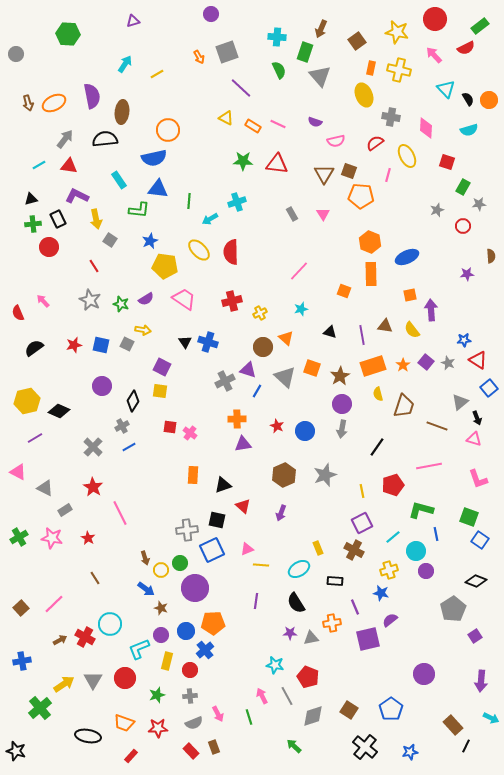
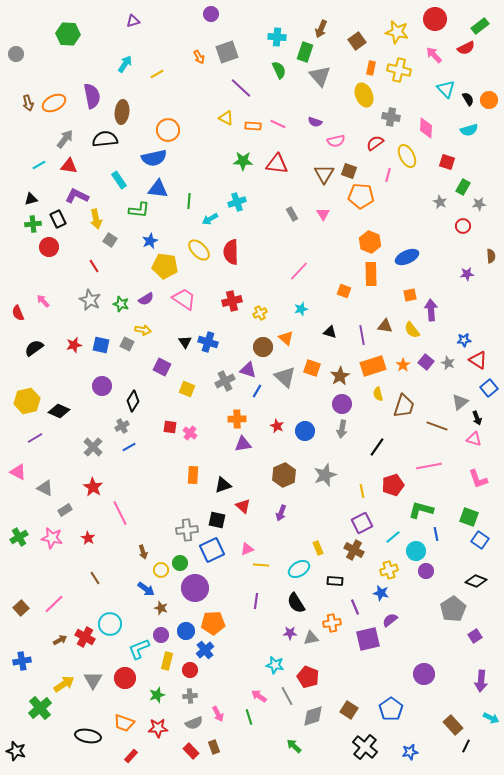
orange rectangle at (253, 126): rotated 28 degrees counterclockwise
gray star at (437, 210): moved 3 px right, 8 px up; rotated 24 degrees counterclockwise
yellow square at (160, 391): moved 27 px right, 2 px up; rotated 14 degrees clockwise
brown arrow at (145, 558): moved 2 px left, 6 px up
pink arrow at (262, 696): moved 3 px left; rotated 28 degrees counterclockwise
